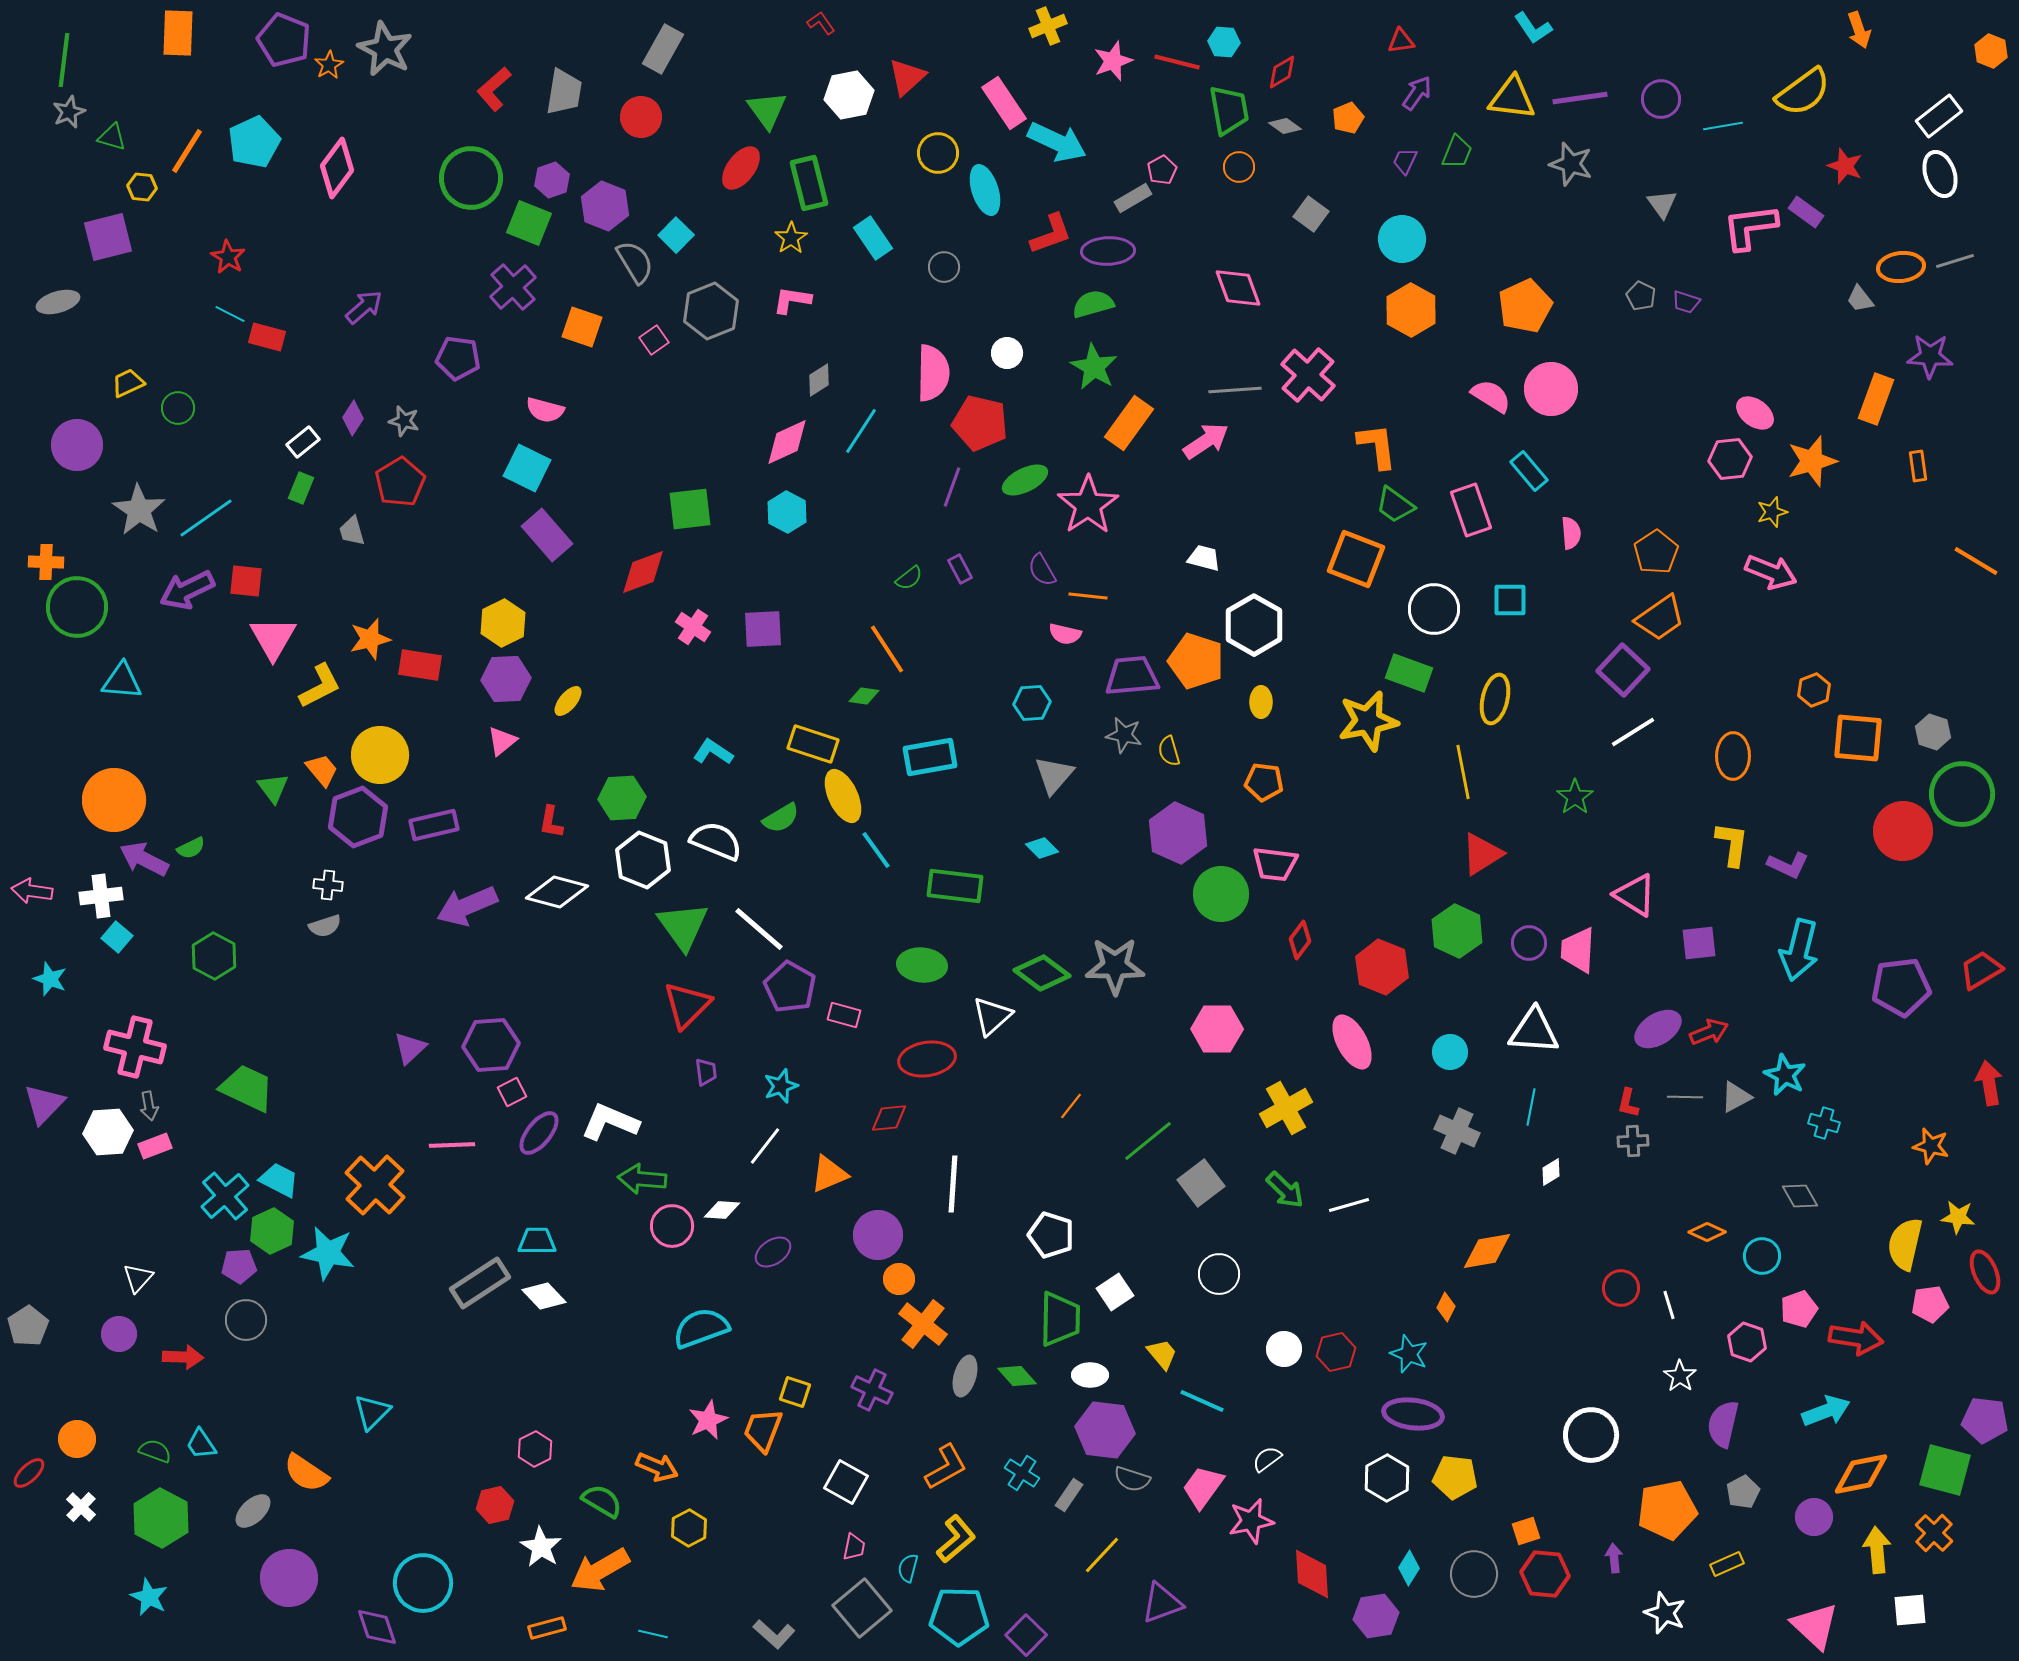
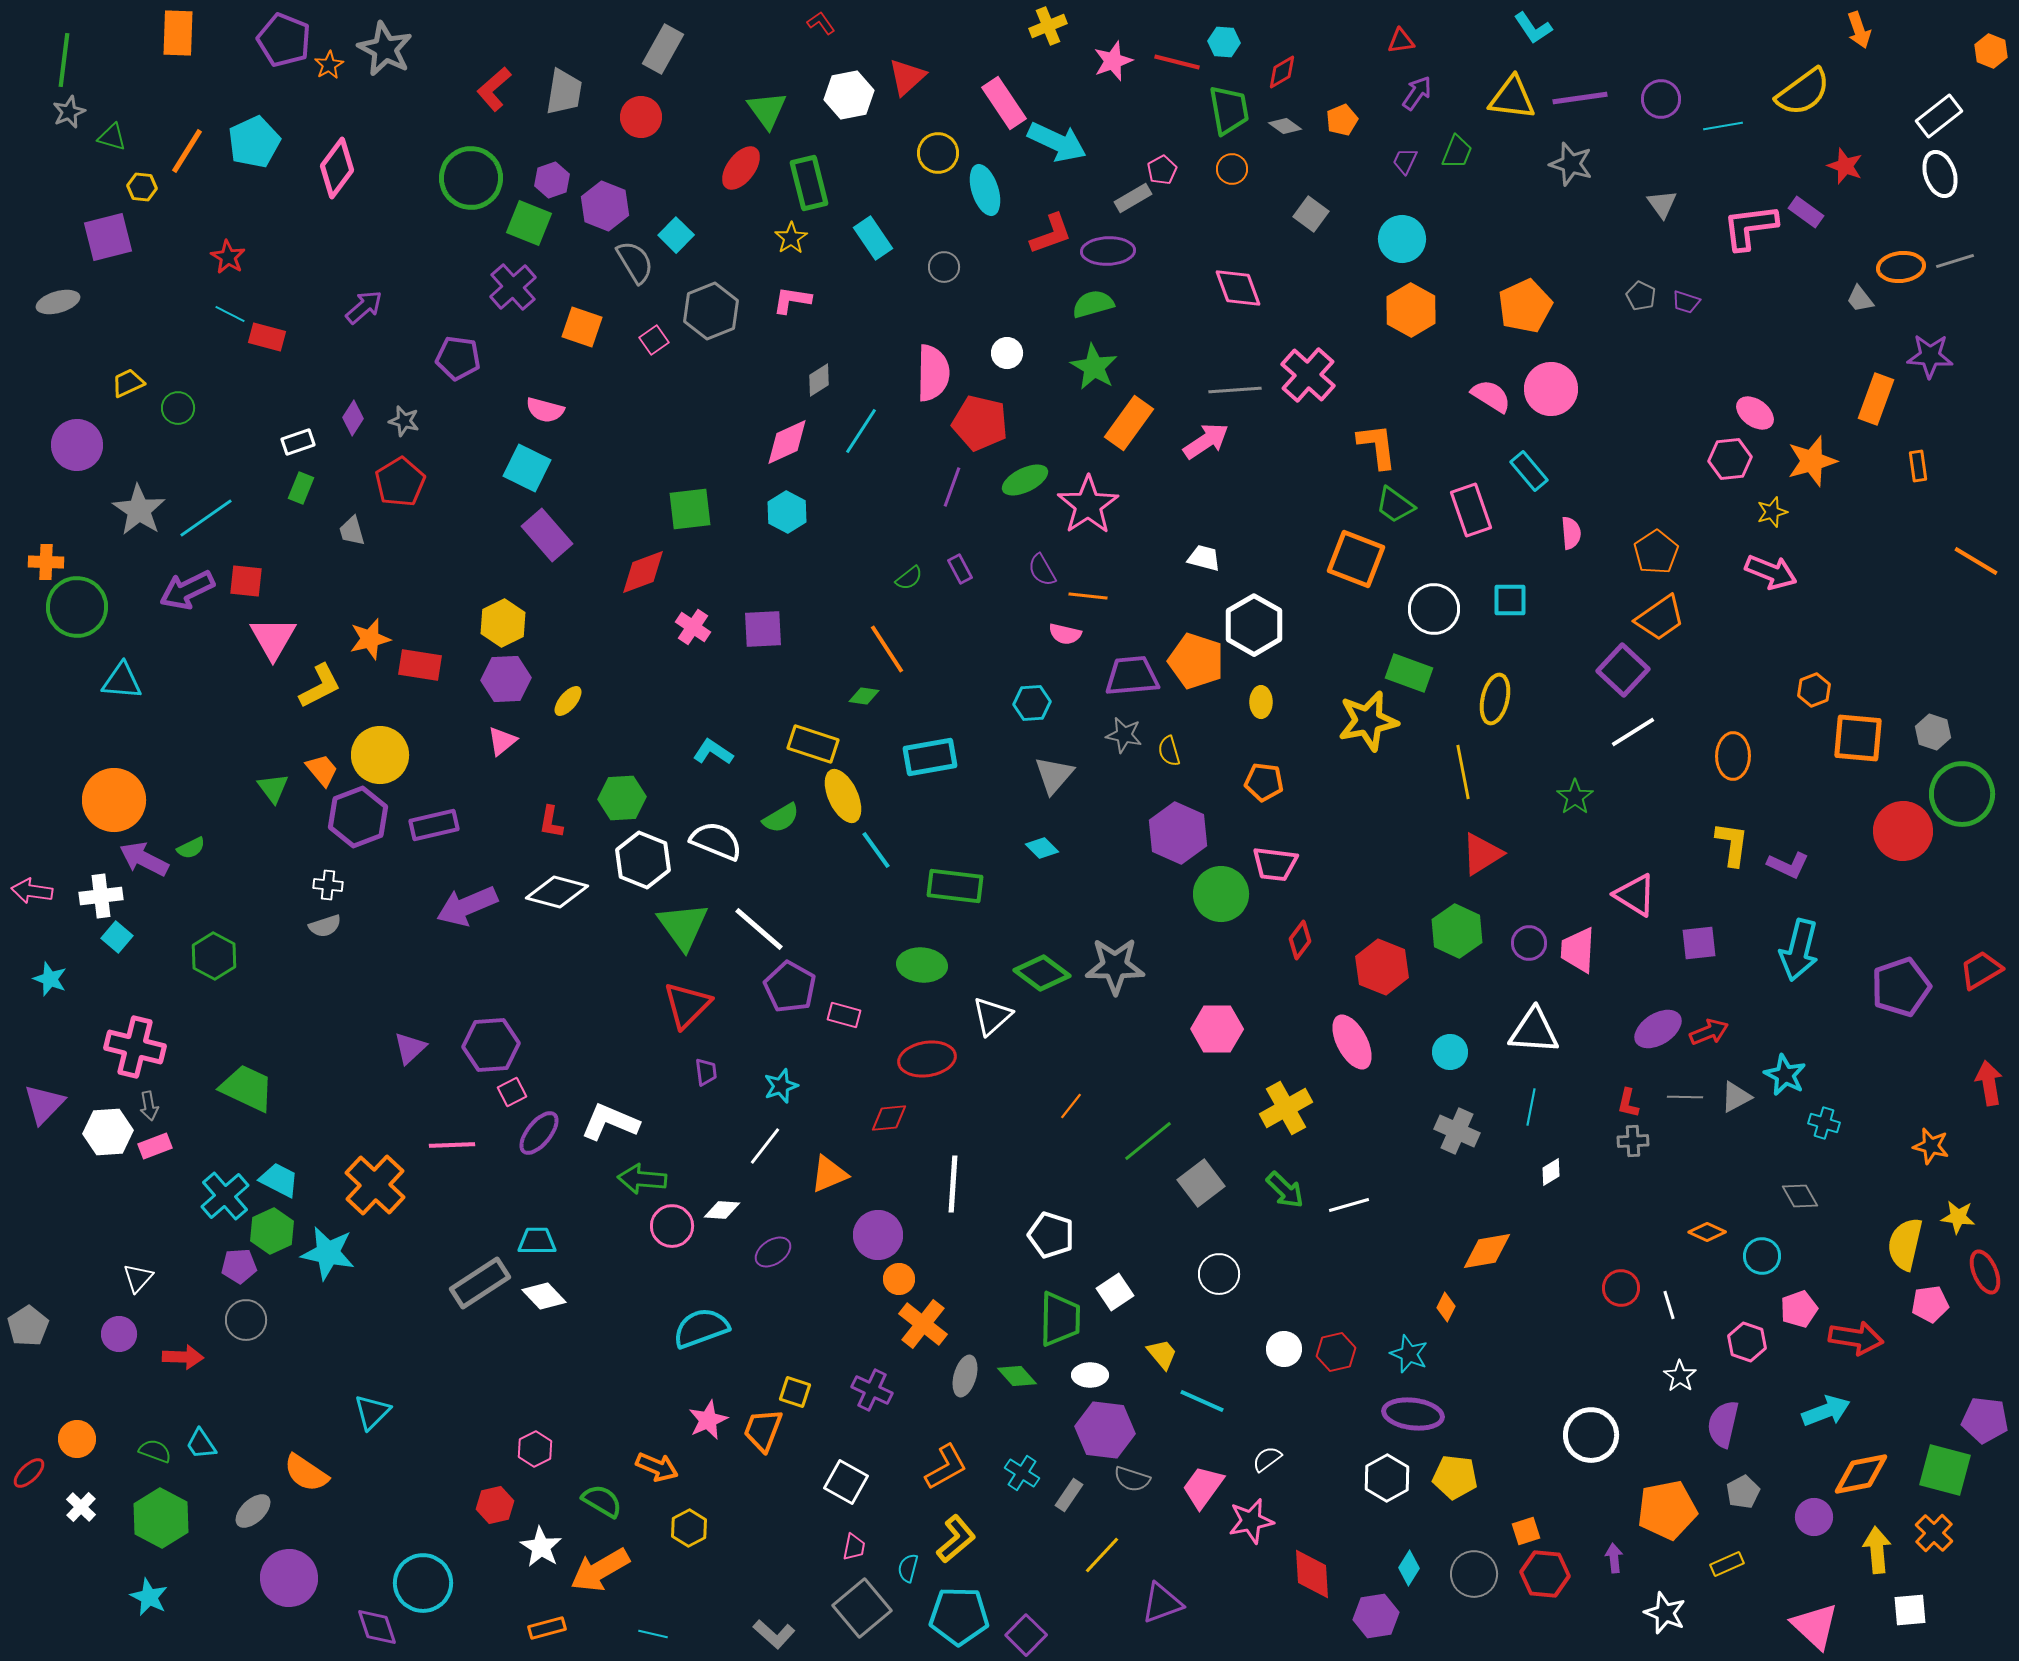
orange pentagon at (1348, 118): moved 6 px left, 2 px down
orange circle at (1239, 167): moved 7 px left, 2 px down
white rectangle at (303, 442): moved 5 px left; rotated 20 degrees clockwise
purple pentagon at (1901, 987): rotated 12 degrees counterclockwise
